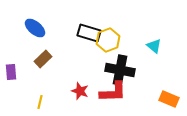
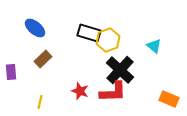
black cross: rotated 32 degrees clockwise
